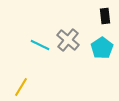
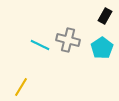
black rectangle: rotated 35 degrees clockwise
gray cross: rotated 25 degrees counterclockwise
